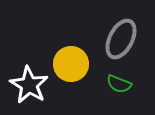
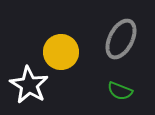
yellow circle: moved 10 px left, 12 px up
green semicircle: moved 1 px right, 7 px down
